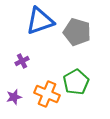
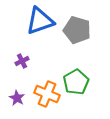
gray pentagon: moved 2 px up
purple star: moved 3 px right, 1 px down; rotated 28 degrees counterclockwise
